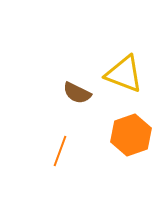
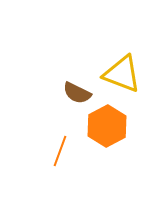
yellow triangle: moved 2 px left
orange hexagon: moved 24 px left, 9 px up; rotated 9 degrees counterclockwise
